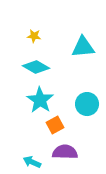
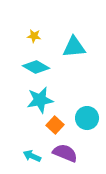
cyan triangle: moved 9 px left
cyan star: rotated 28 degrees clockwise
cyan circle: moved 14 px down
orange square: rotated 18 degrees counterclockwise
purple semicircle: moved 1 px down; rotated 20 degrees clockwise
cyan arrow: moved 6 px up
